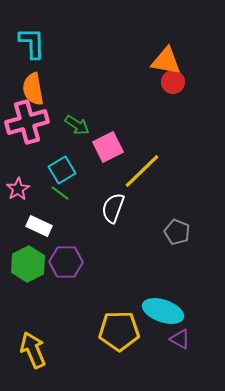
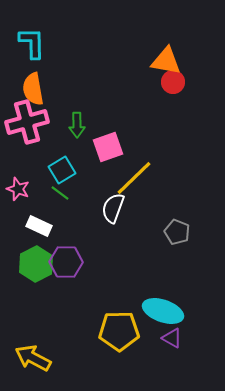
green arrow: rotated 55 degrees clockwise
pink square: rotated 8 degrees clockwise
yellow line: moved 8 px left, 7 px down
pink star: rotated 20 degrees counterclockwise
green hexagon: moved 8 px right
purple triangle: moved 8 px left, 1 px up
yellow arrow: moved 8 px down; rotated 39 degrees counterclockwise
